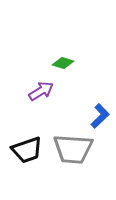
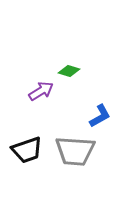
green diamond: moved 6 px right, 8 px down
blue L-shape: rotated 15 degrees clockwise
gray trapezoid: moved 2 px right, 2 px down
